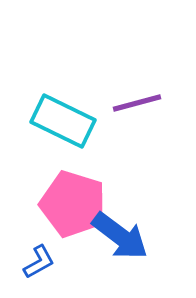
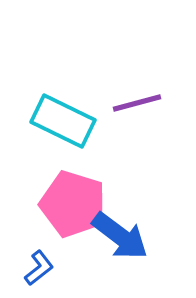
blue L-shape: moved 6 px down; rotated 9 degrees counterclockwise
